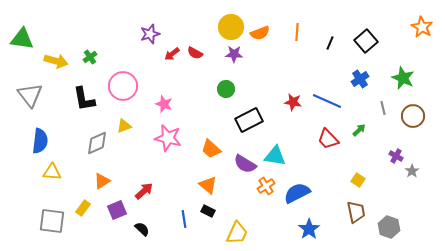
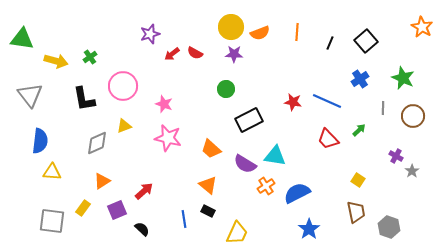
gray line at (383, 108): rotated 16 degrees clockwise
